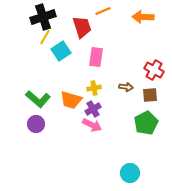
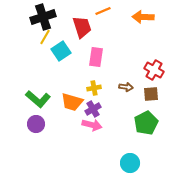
brown square: moved 1 px right, 1 px up
orange trapezoid: moved 1 px right, 2 px down
pink arrow: rotated 12 degrees counterclockwise
cyan circle: moved 10 px up
